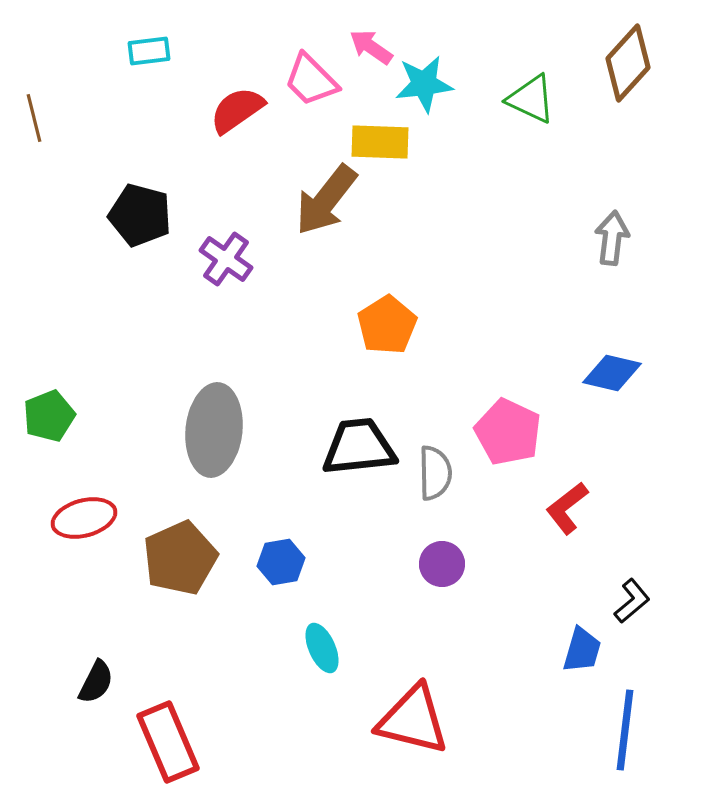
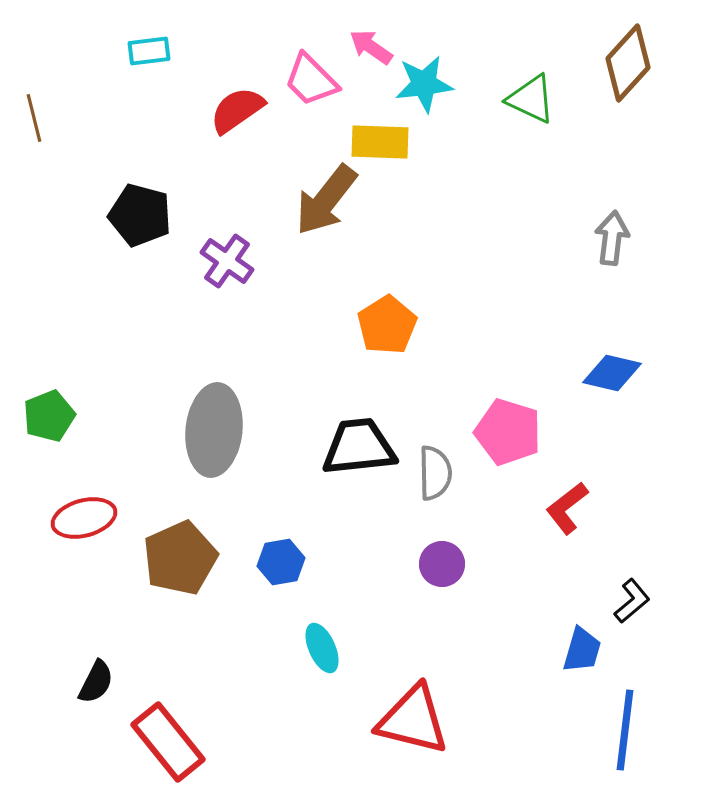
purple cross: moved 1 px right, 2 px down
pink pentagon: rotated 8 degrees counterclockwise
red rectangle: rotated 16 degrees counterclockwise
